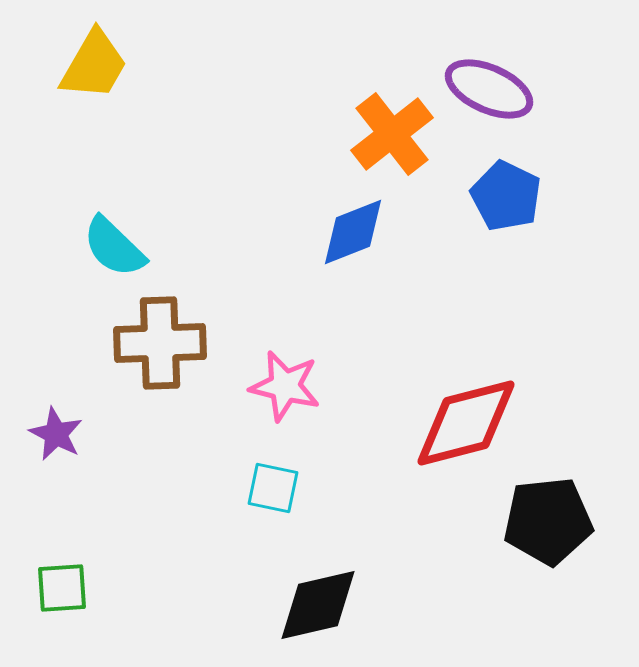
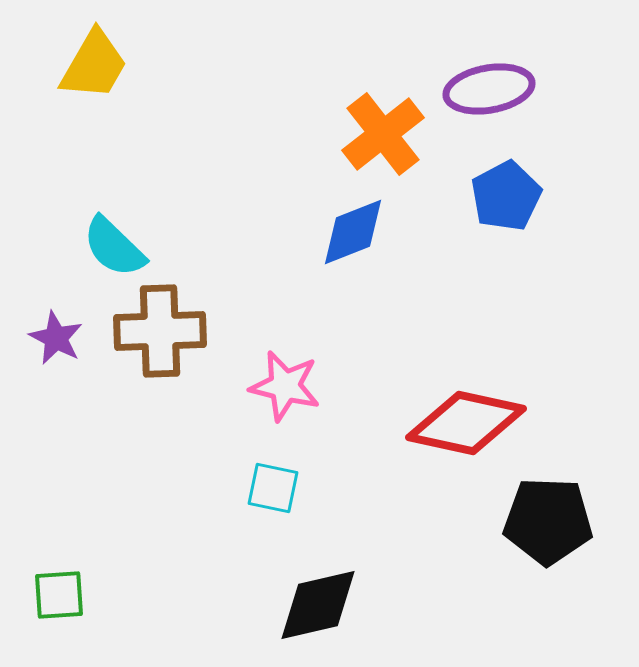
purple ellipse: rotated 34 degrees counterclockwise
orange cross: moved 9 px left
blue pentagon: rotated 18 degrees clockwise
brown cross: moved 12 px up
red diamond: rotated 27 degrees clockwise
purple star: moved 96 px up
black pentagon: rotated 8 degrees clockwise
green square: moved 3 px left, 7 px down
